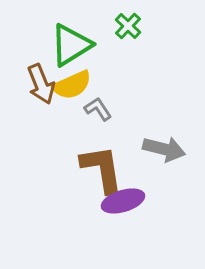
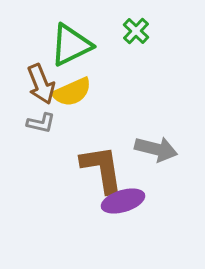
green cross: moved 8 px right, 5 px down
green triangle: rotated 6 degrees clockwise
yellow semicircle: moved 7 px down
gray L-shape: moved 57 px left, 14 px down; rotated 136 degrees clockwise
gray arrow: moved 8 px left
